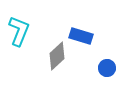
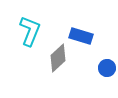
cyan L-shape: moved 11 px right
gray diamond: moved 1 px right, 2 px down
